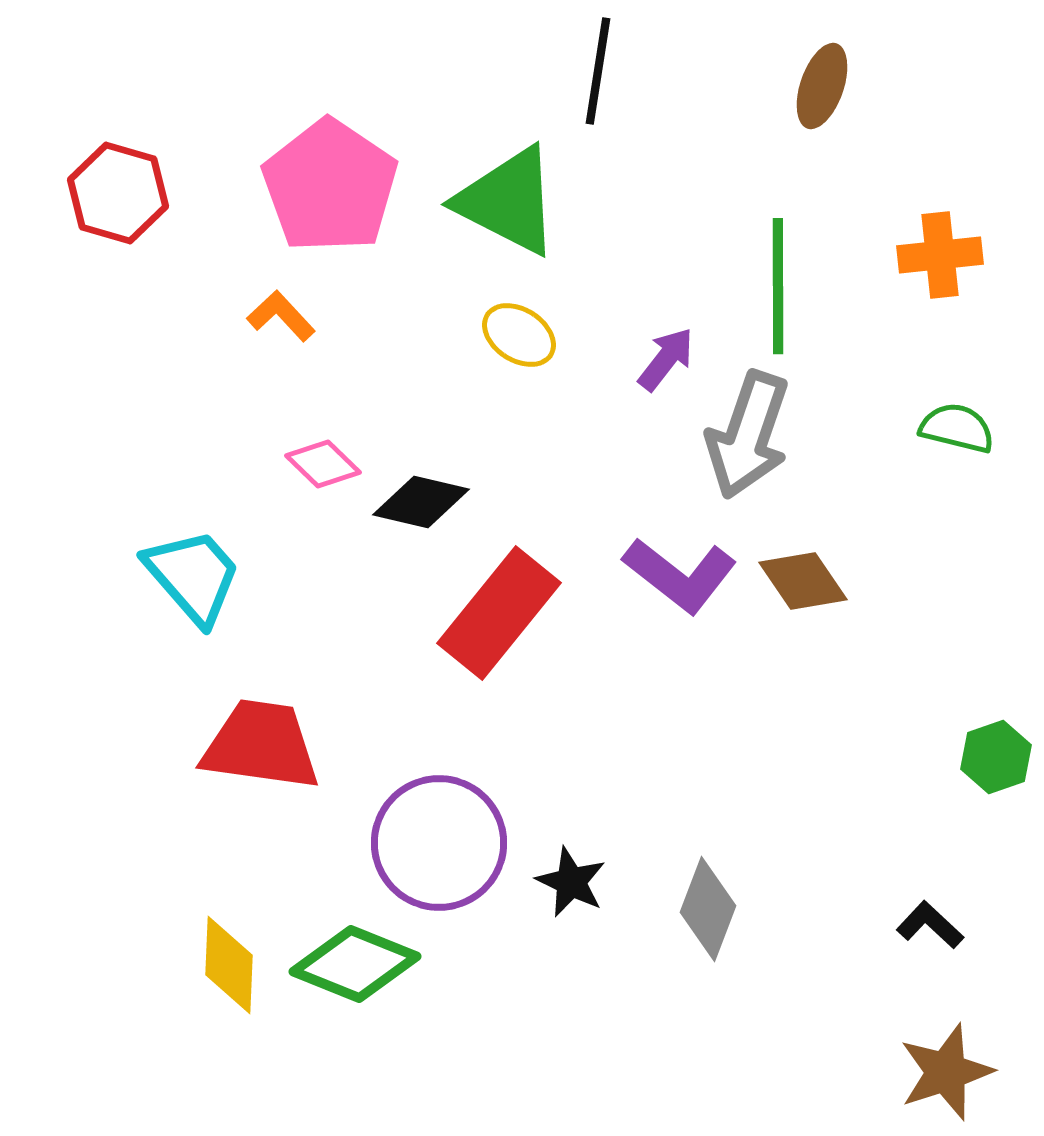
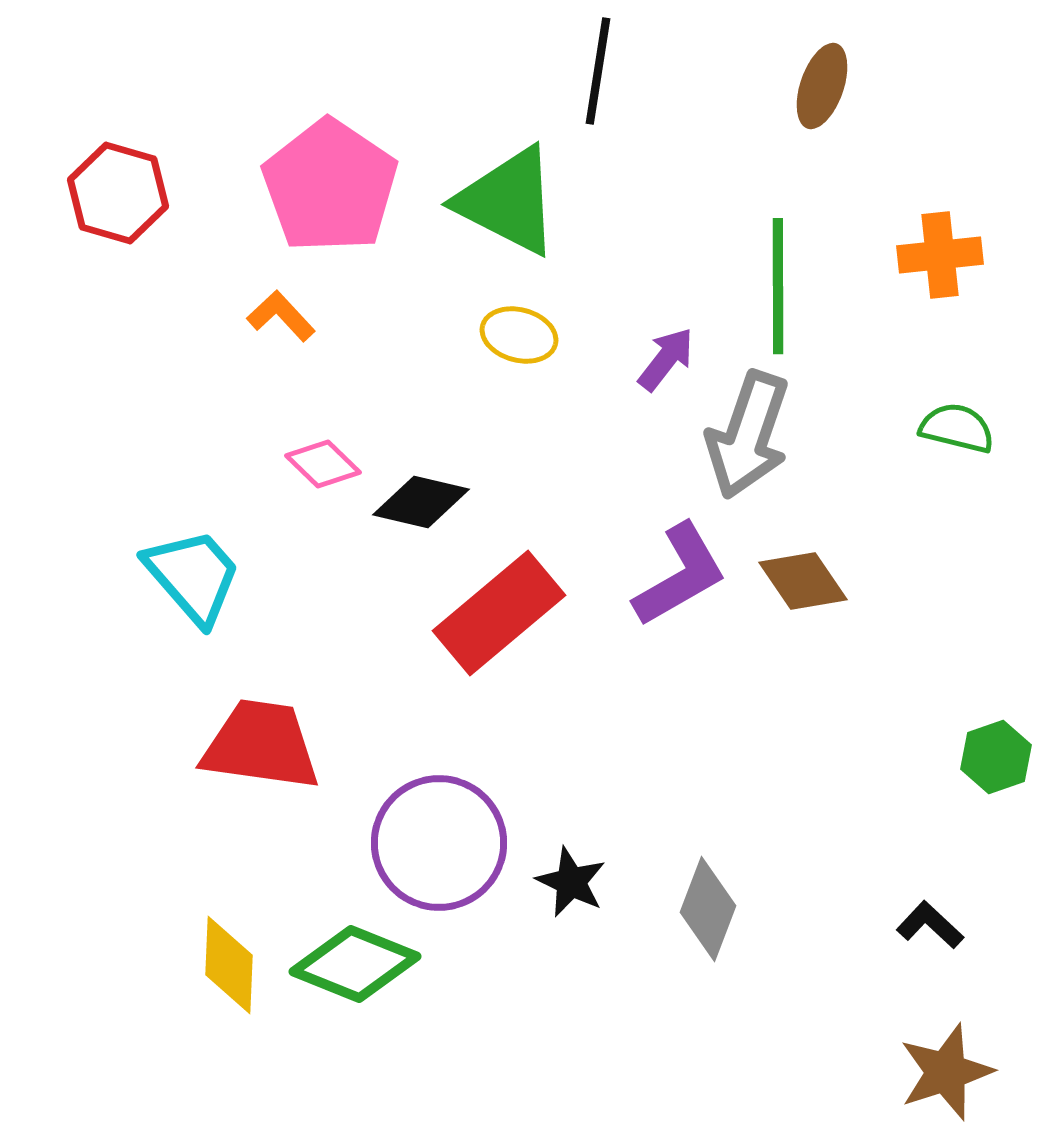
yellow ellipse: rotated 18 degrees counterclockwise
purple L-shape: rotated 68 degrees counterclockwise
red rectangle: rotated 11 degrees clockwise
